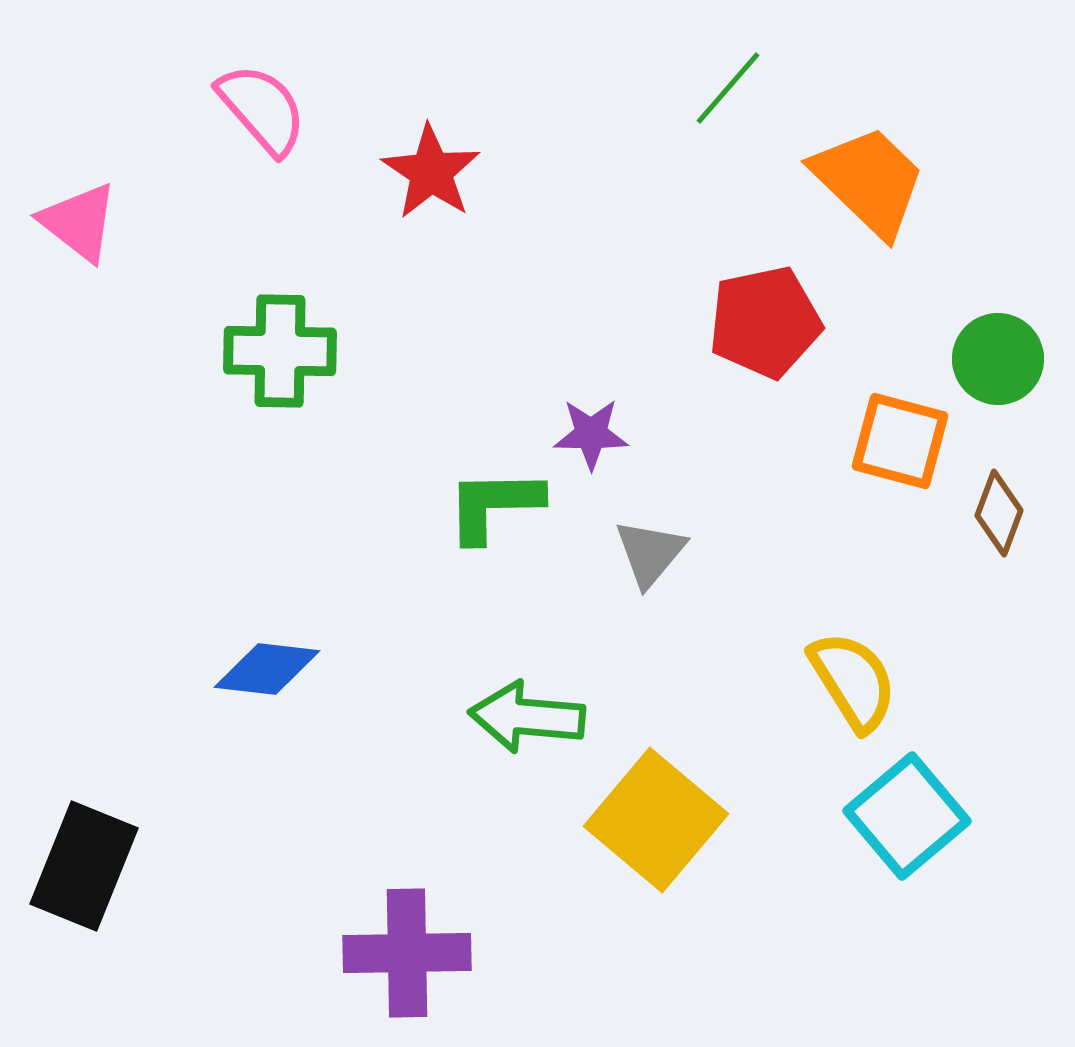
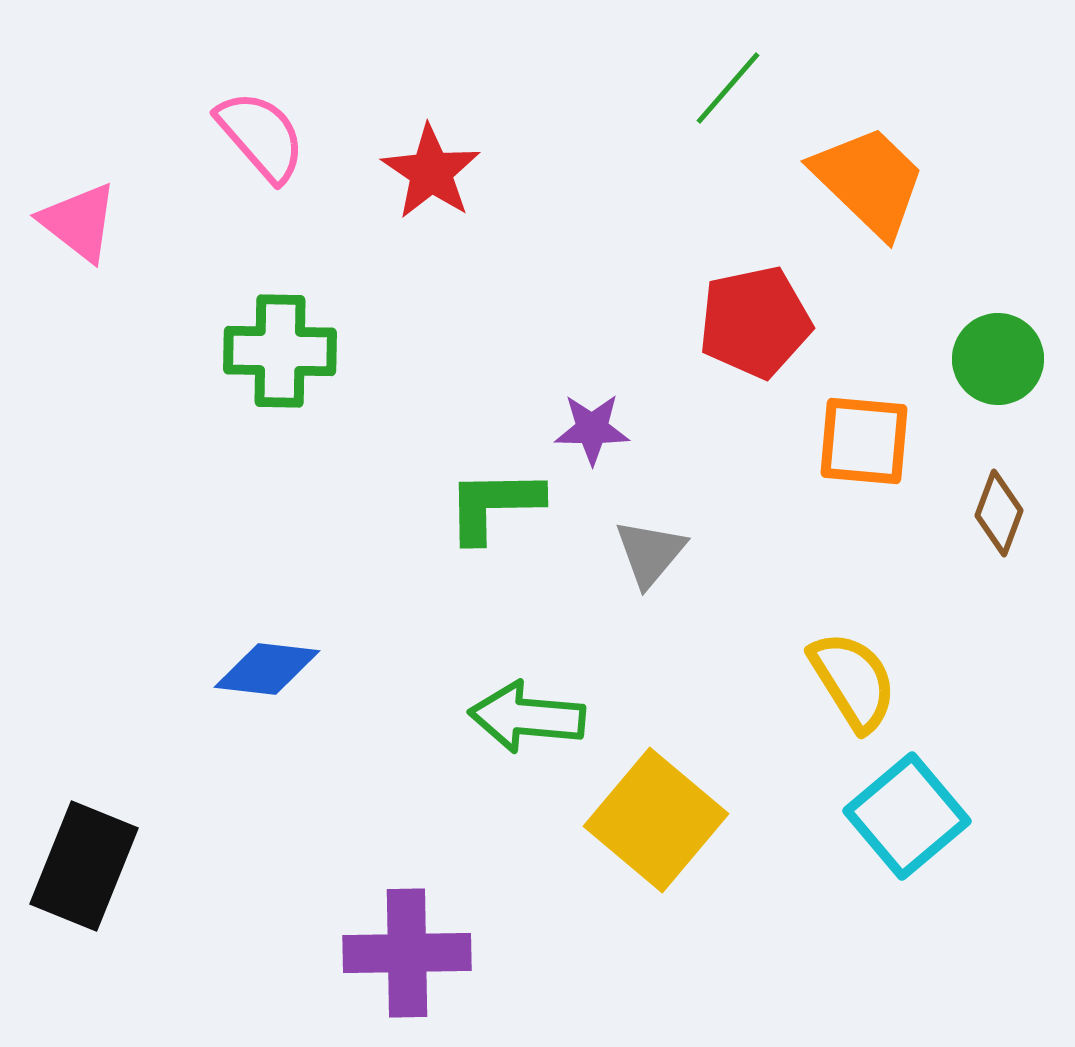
pink semicircle: moved 1 px left, 27 px down
red pentagon: moved 10 px left
purple star: moved 1 px right, 5 px up
orange square: moved 36 px left; rotated 10 degrees counterclockwise
